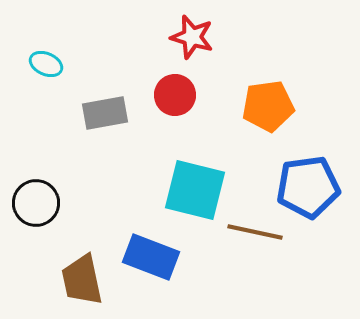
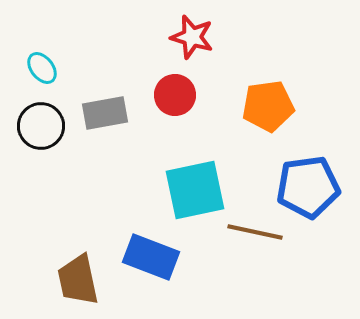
cyan ellipse: moved 4 px left, 4 px down; rotated 28 degrees clockwise
cyan square: rotated 26 degrees counterclockwise
black circle: moved 5 px right, 77 px up
brown trapezoid: moved 4 px left
